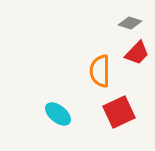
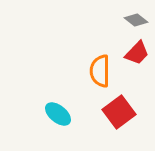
gray diamond: moved 6 px right, 3 px up; rotated 20 degrees clockwise
red square: rotated 12 degrees counterclockwise
